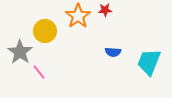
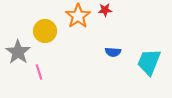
gray star: moved 2 px left
pink line: rotated 21 degrees clockwise
